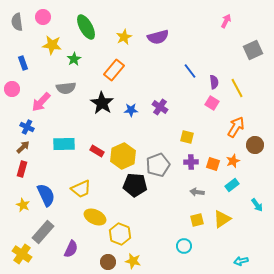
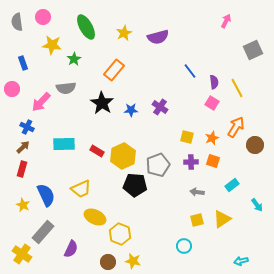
yellow star at (124, 37): moved 4 px up
orange star at (233, 161): moved 21 px left, 23 px up
orange square at (213, 164): moved 3 px up
